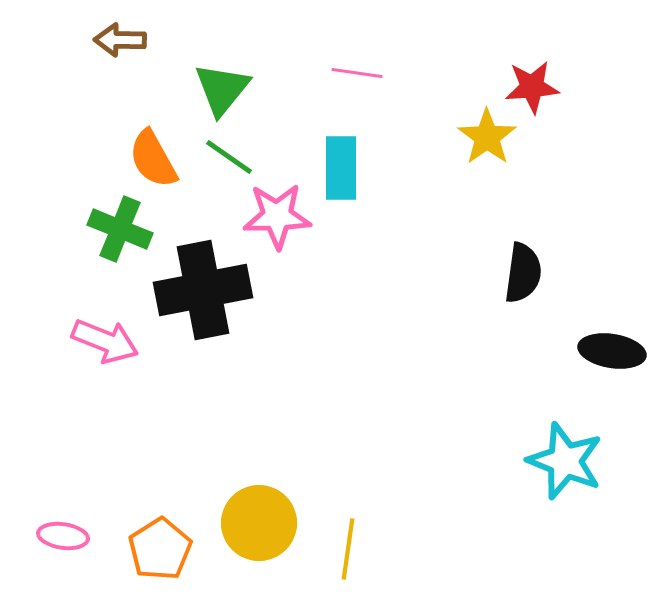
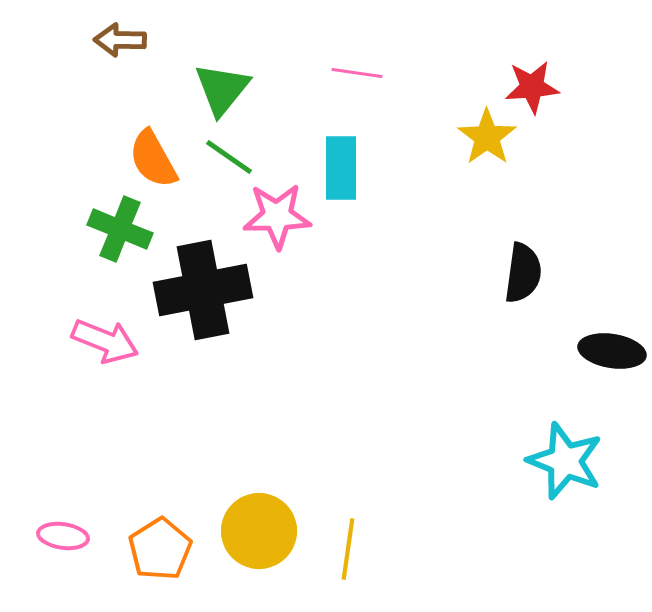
yellow circle: moved 8 px down
